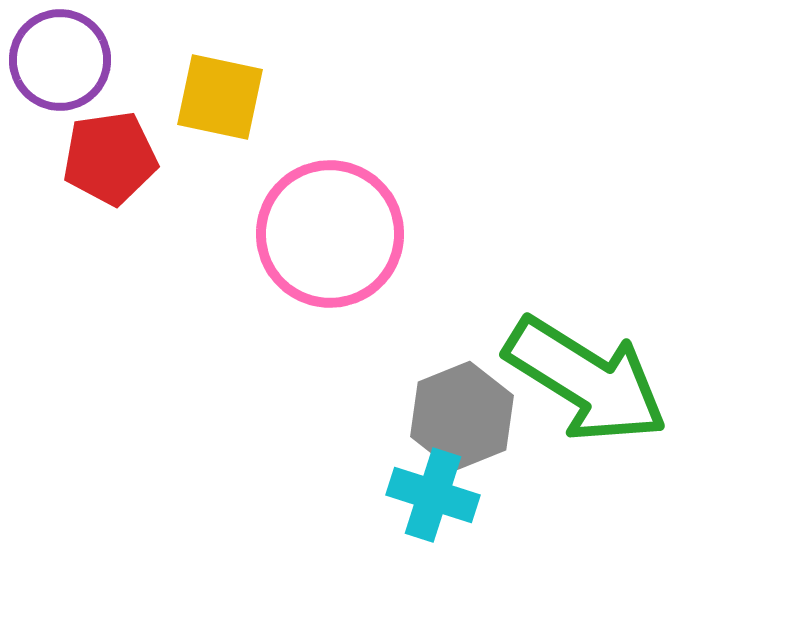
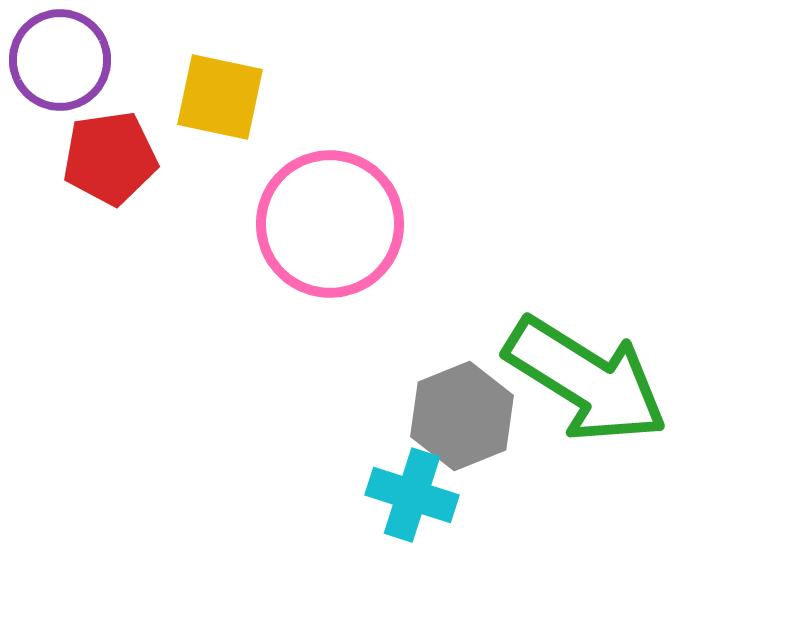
pink circle: moved 10 px up
cyan cross: moved 21 px left
